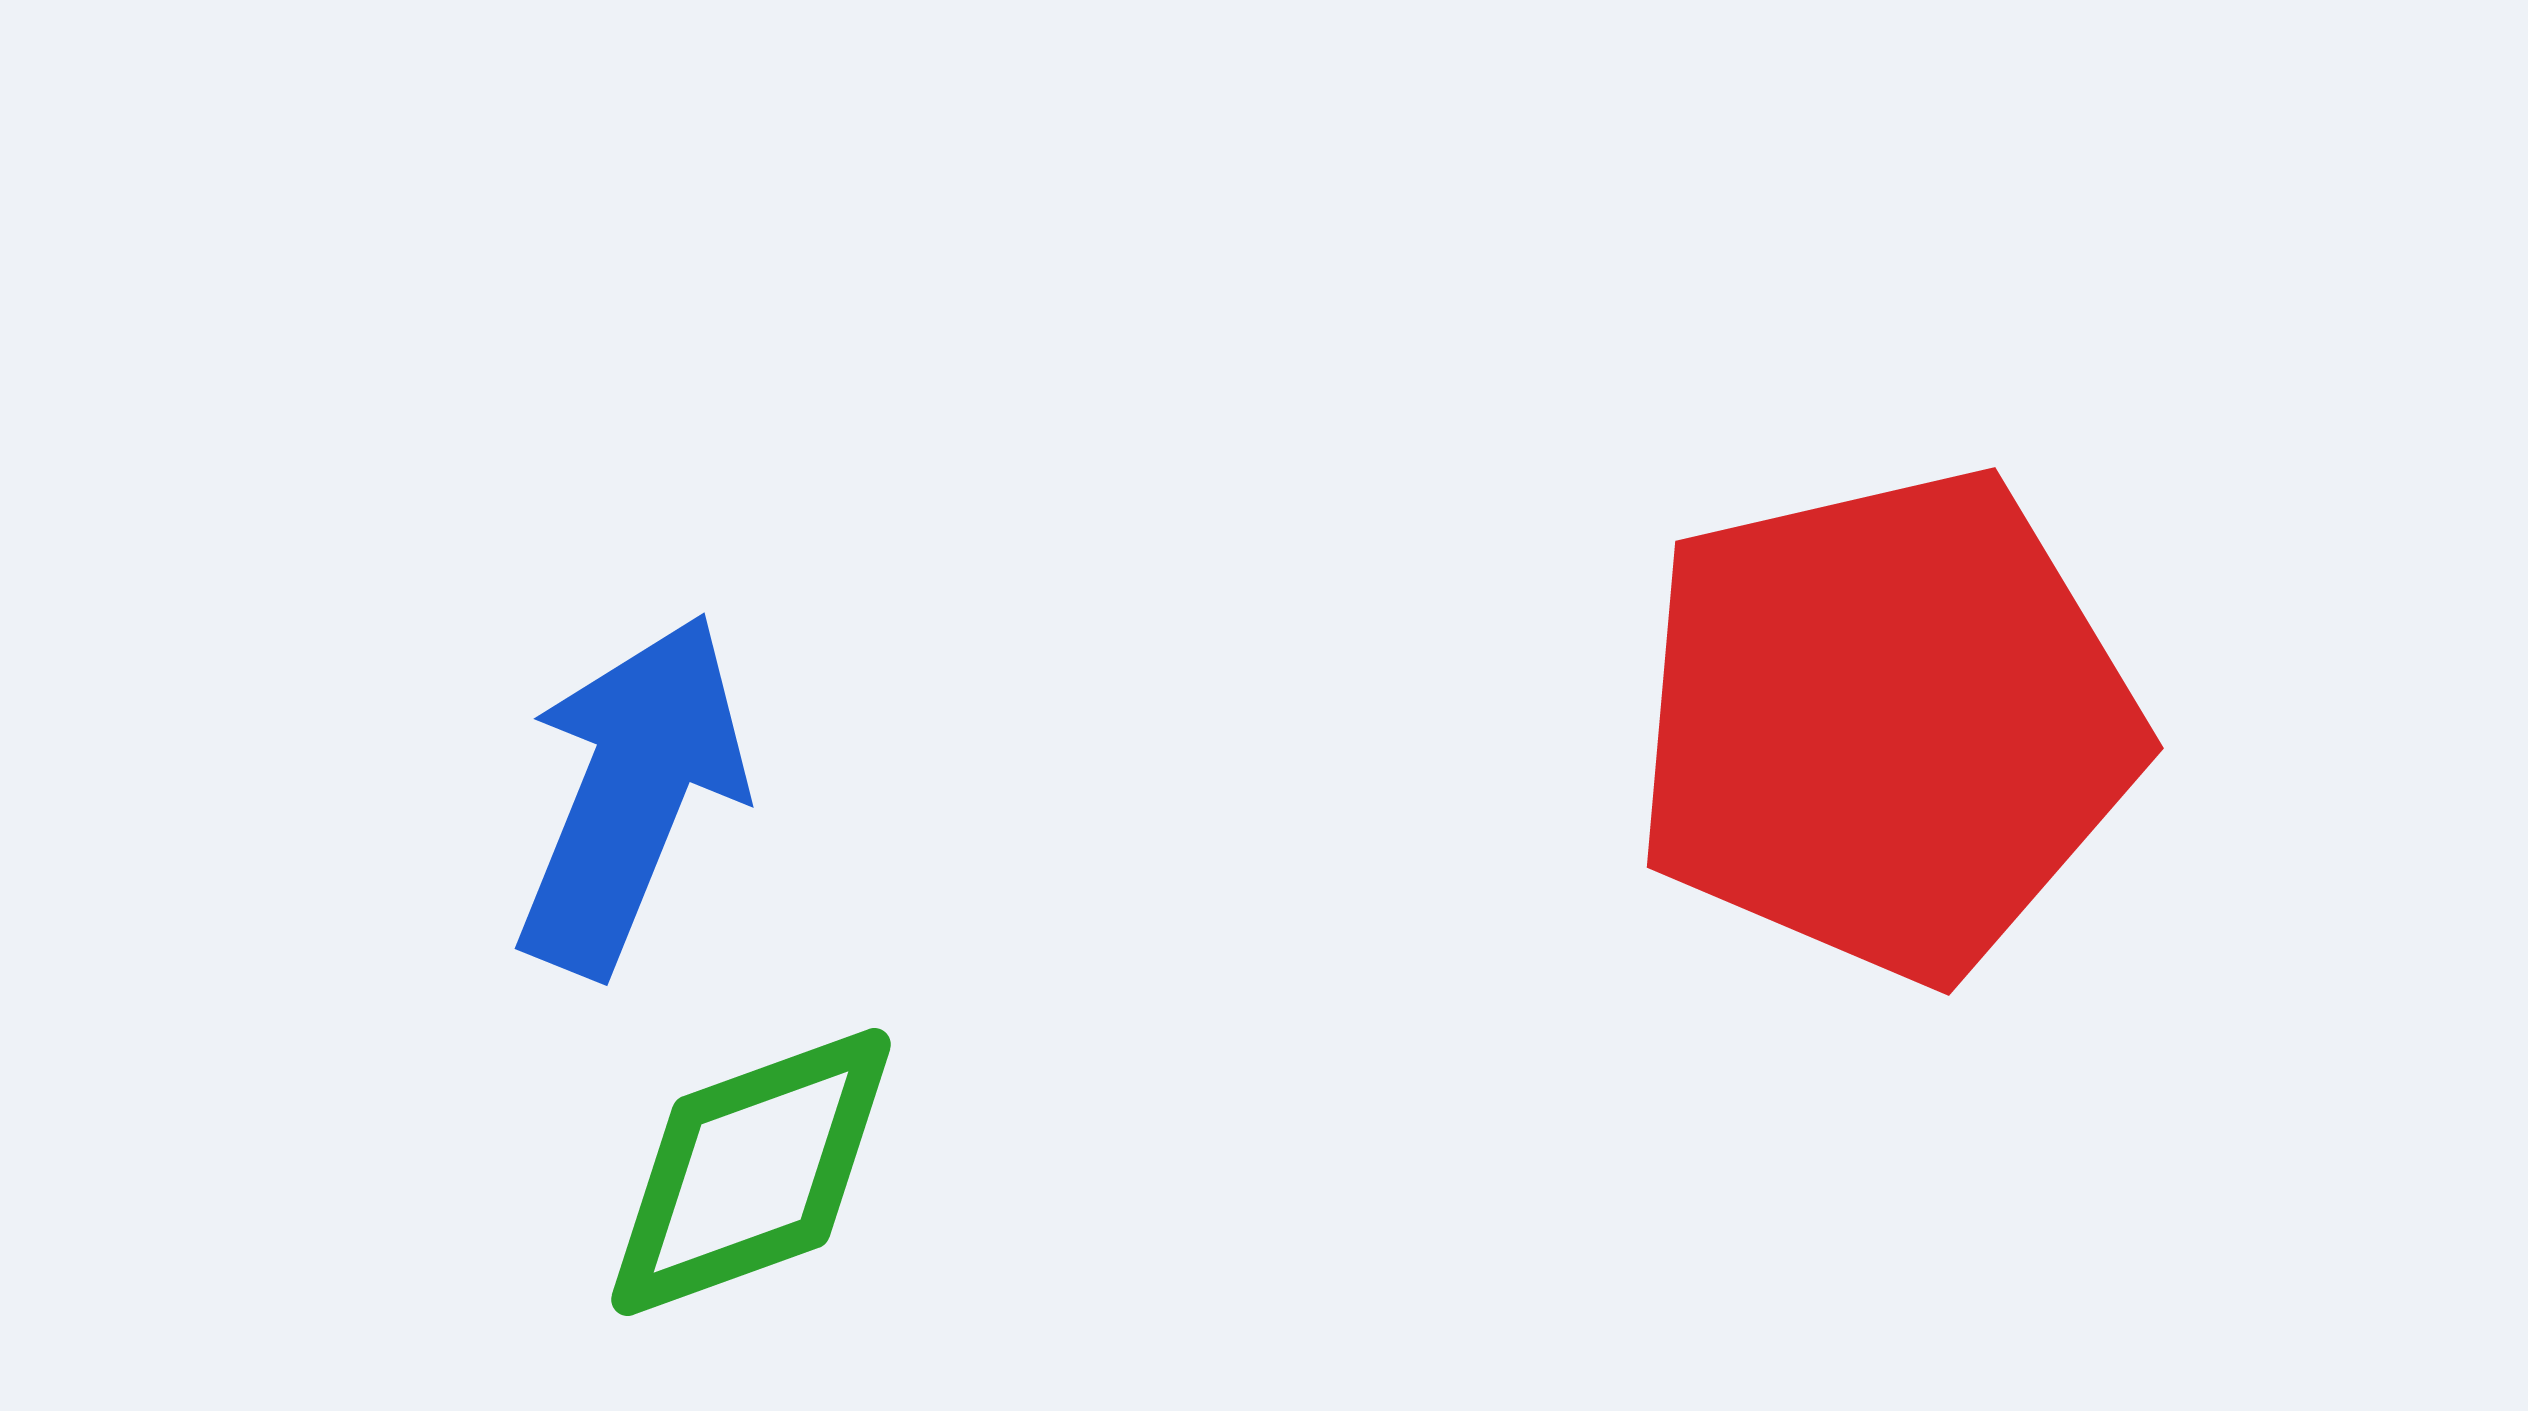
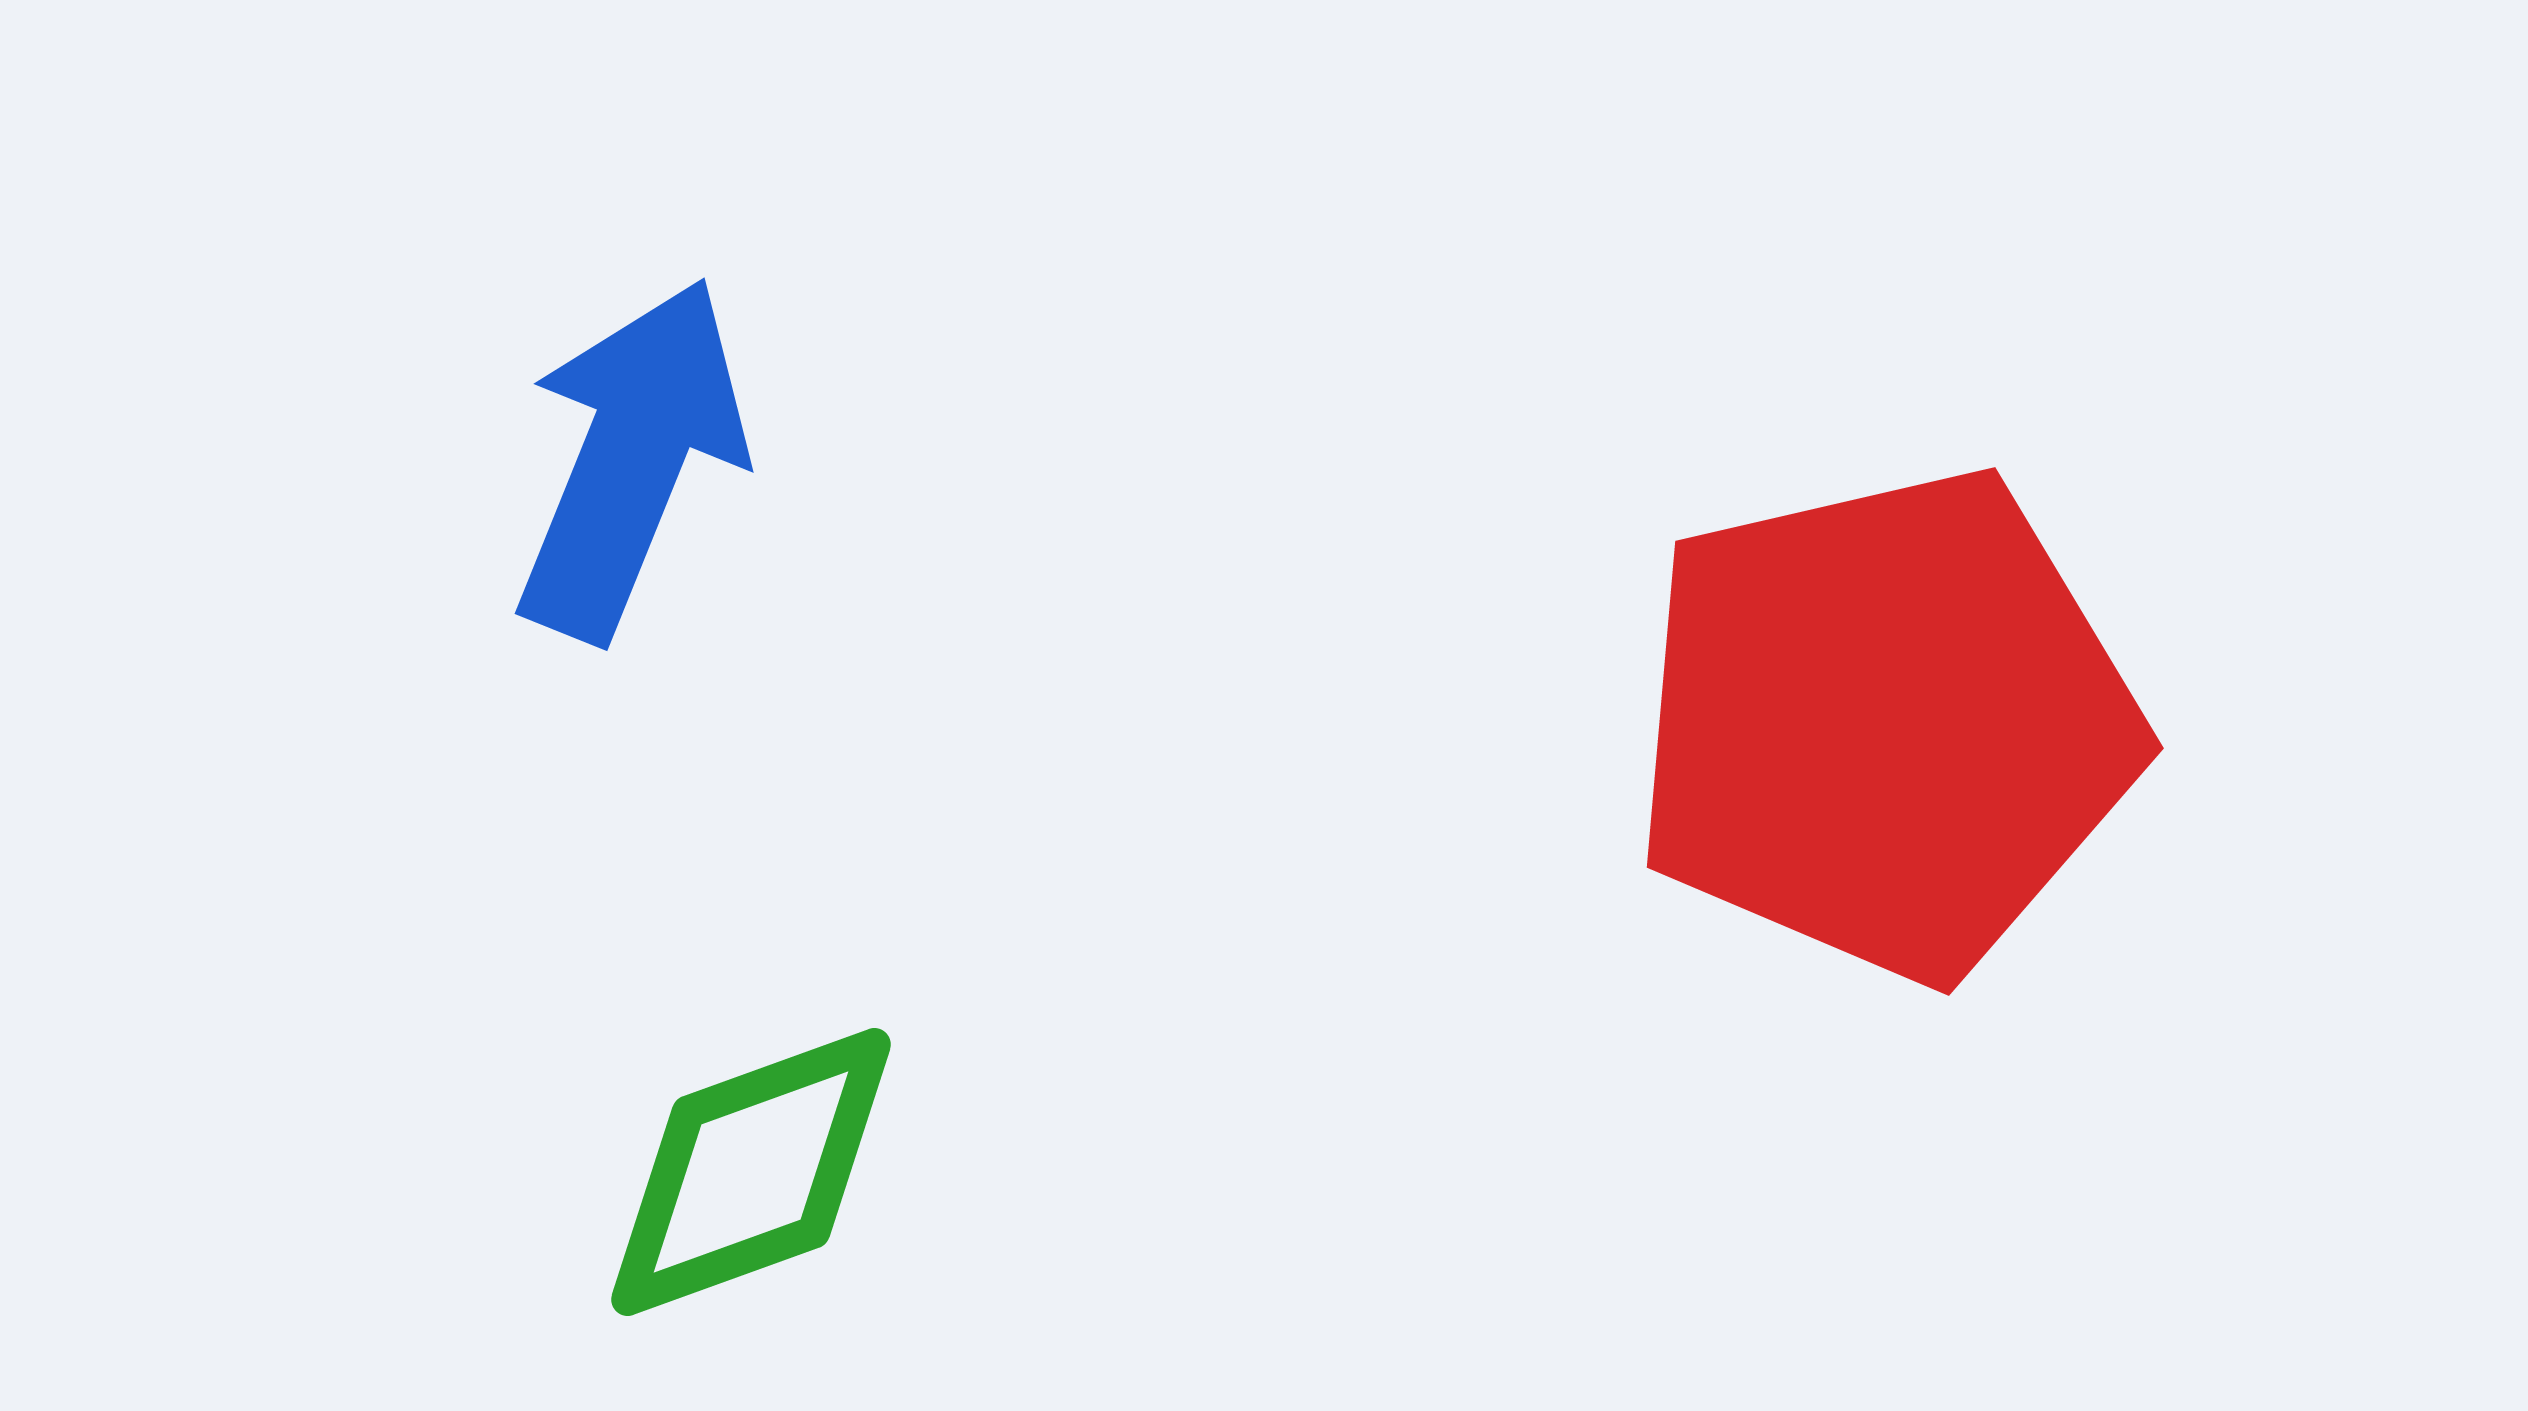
blue arrow: moved 335 px up
